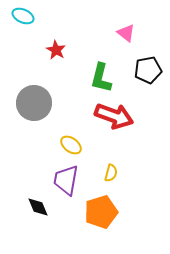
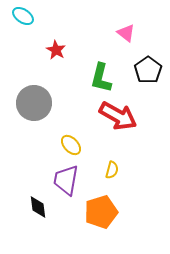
cyan ellipse: rotated 10 degrees clockwise
black pentagon: rotated 24 degrees counterclockwise
red arrow: moved 4 px right; rotated 9 degrees clockwise
yellow ellipse: rotated 10 degrees clockwise
yellow semicircle: moved 1 px right, 3 px up
black diamond: rotated 15 degrees clockwise
